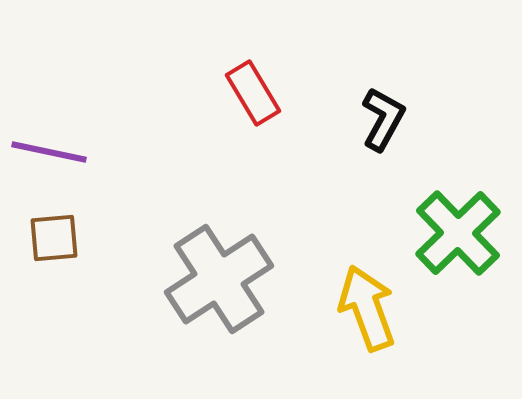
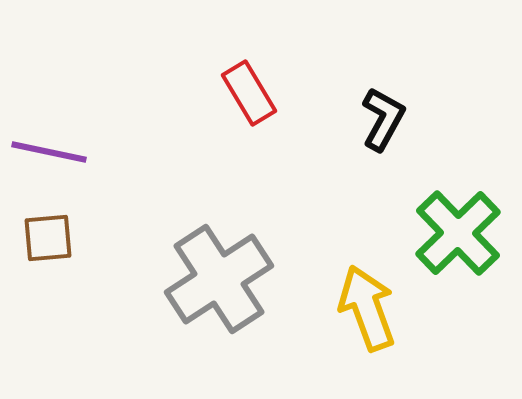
red rectangle: moved 4 px left
brown square: moved 6 px left
